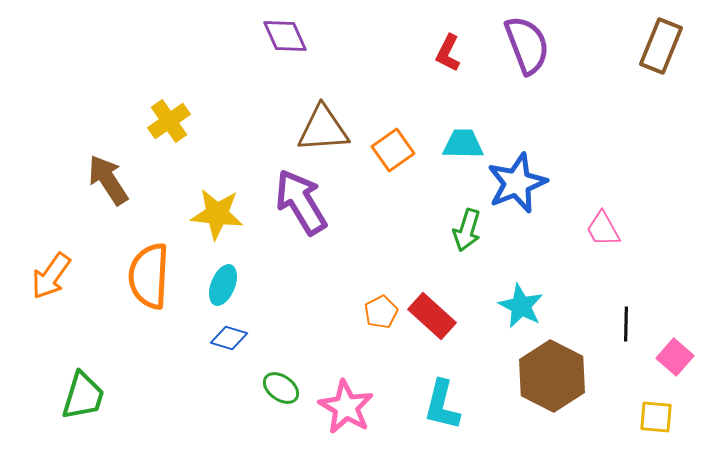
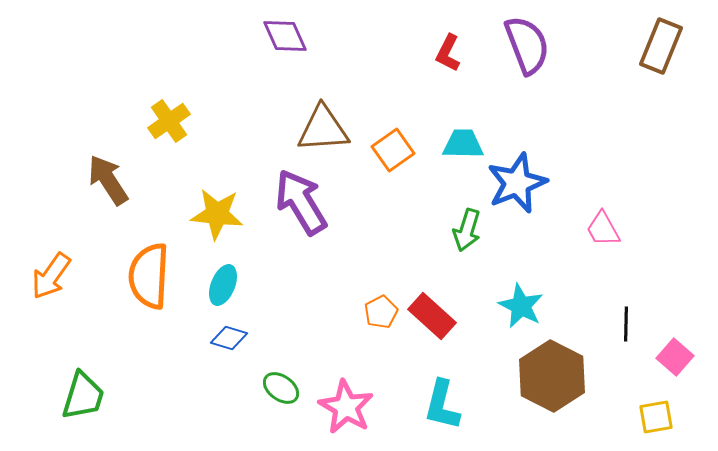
yellow square: rotated 15 degrees counterclockwise
